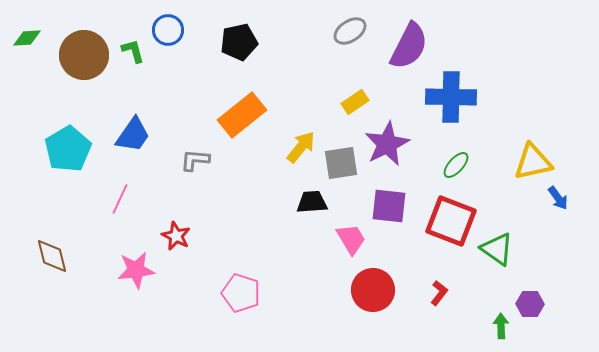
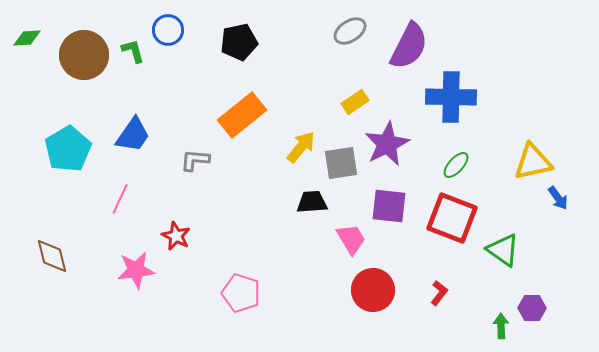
red square: moved 1 px right, 3 px up
green triangle: moved 6 px right, 1 px down
purple hexagon: moved 2 px right, 4 px down
